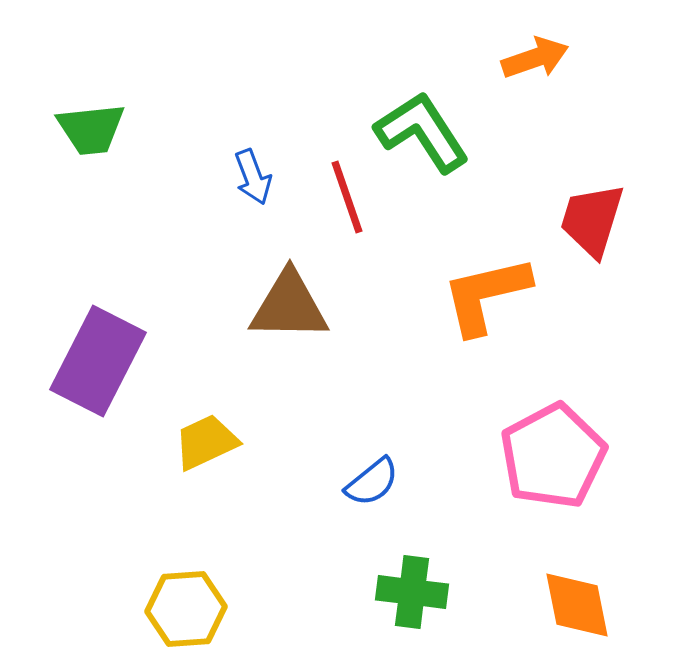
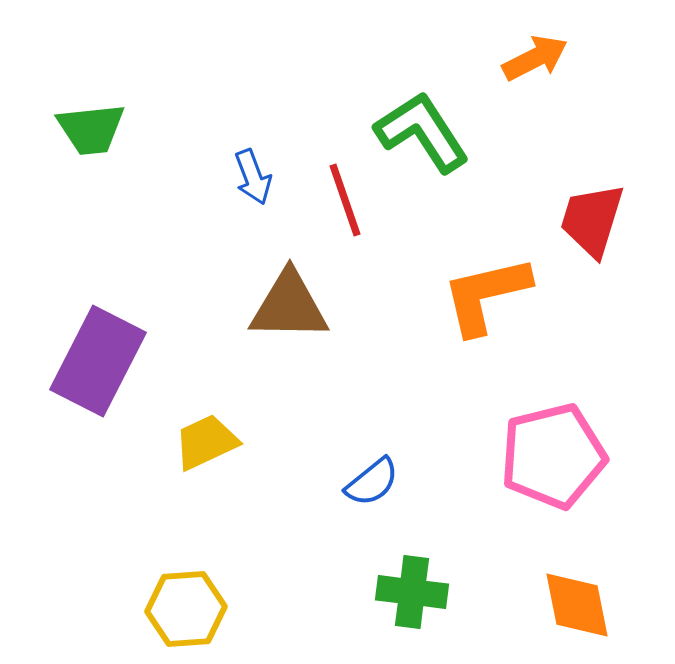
orange arrow: rotated 8 degrees counterclockwise
red line: moved 2 px left, 3 px down
pink pentagon: rotated 14 degrees clockwise
